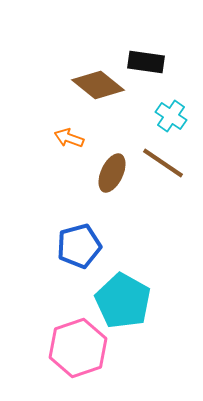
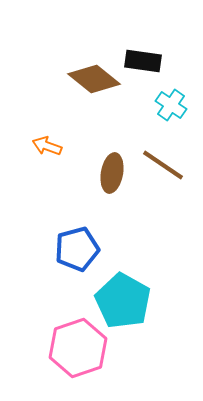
black rectangle: moved 3 px left, 1 px up
brown diamond: moved 4 px left, 6 px up
cyan cross: moved 11 px up
orange arrow: moved 22 px left, 8 px down
brown line: moved 2 px down
brown ellipse: rotated 15 degrees counterclockwise
blue pentagon: moved 2 px left, 3 px down
